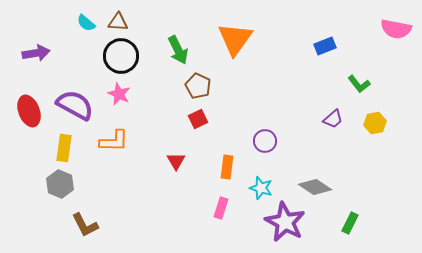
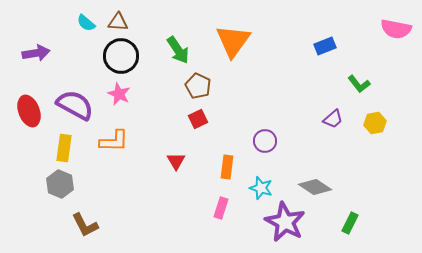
orange triangle: moved 2 px left, 2 px down
green arrow: rotated 8 degrees counterclockwise
